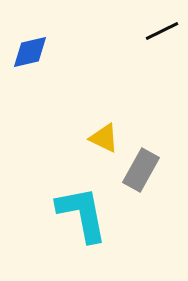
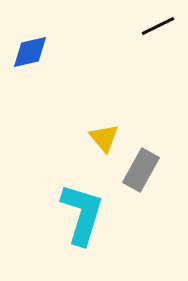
black line: moved 4 px left, 5 px up
yellow triangle: rotated 24 degrees clockwise
cyan L-shape: rotated 28 degrees clockwise
